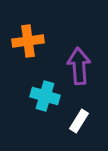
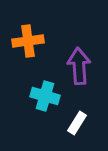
white rectangle: moved 2 px left, 2 px down
